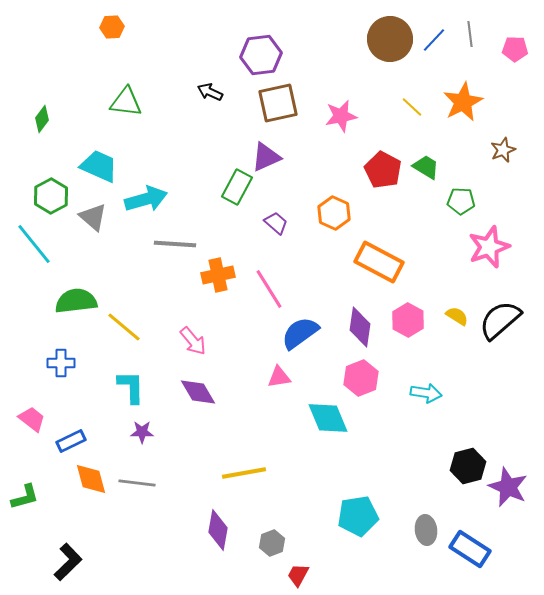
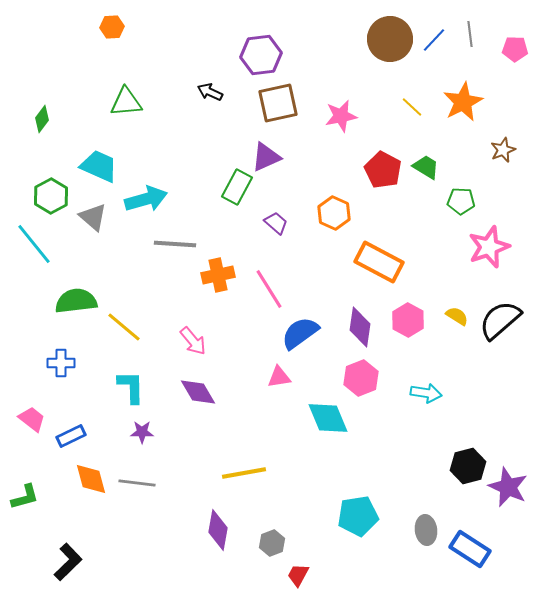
green triangle at (126, 102): rotated 12 degrees counterclockwise
blue rectangle at (71, 441): moved 5 px up
